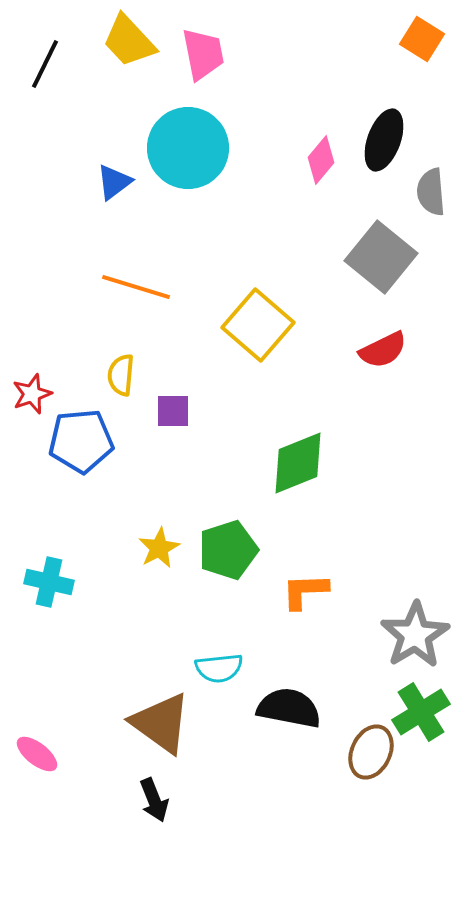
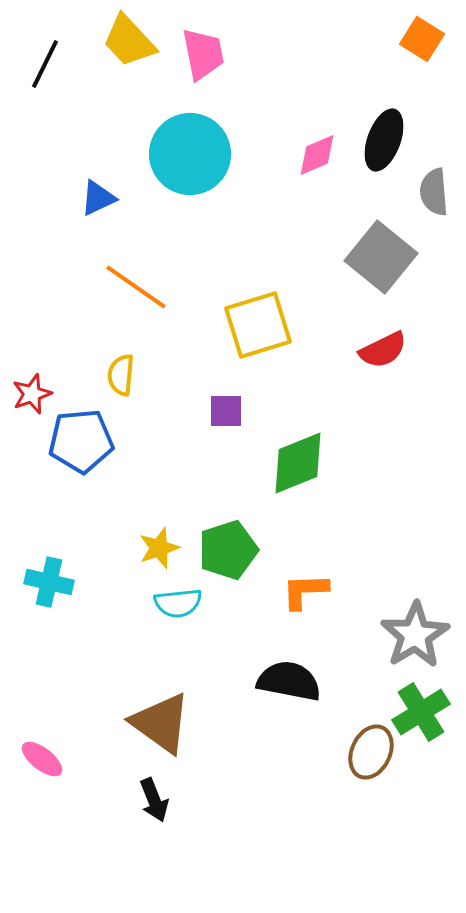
cyan circle: moved 2 px right, 6 px down
pink diamond: moved 4 px left, 5 px up; rotated 27 degrees clockwise
blue triangle: moved 16 px left, 16 px down; rotated 12 degrees clockwise
gray semicircle: moved 3 px right
orange line: rotated 18 degrees clockwise
yellow square: rotated 32 degrees clockwise
purple square: moved 53 px right
yellow star: rotated 9 degrees clockwise
cyan semicircle: moved 41 px left, 65 px up
black semicircle: moved 27 px up
pink ellipse: moved 5 px right, 5 px down
